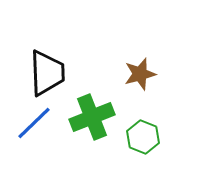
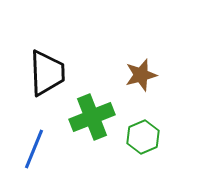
brown star: moved 1 px right, 1 px down
blue line: moved 26 px down; rotated 24 degrees counterclockwise
green hexagon: rotated 16 degrees clockwise
